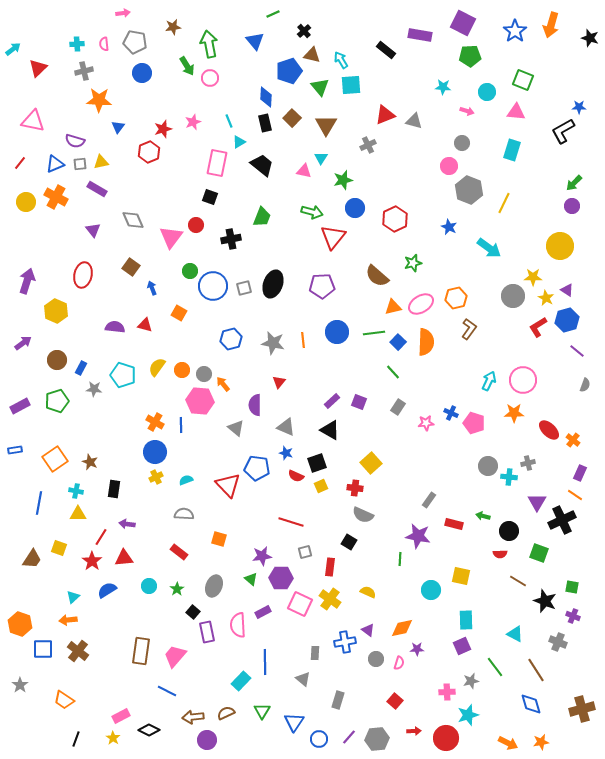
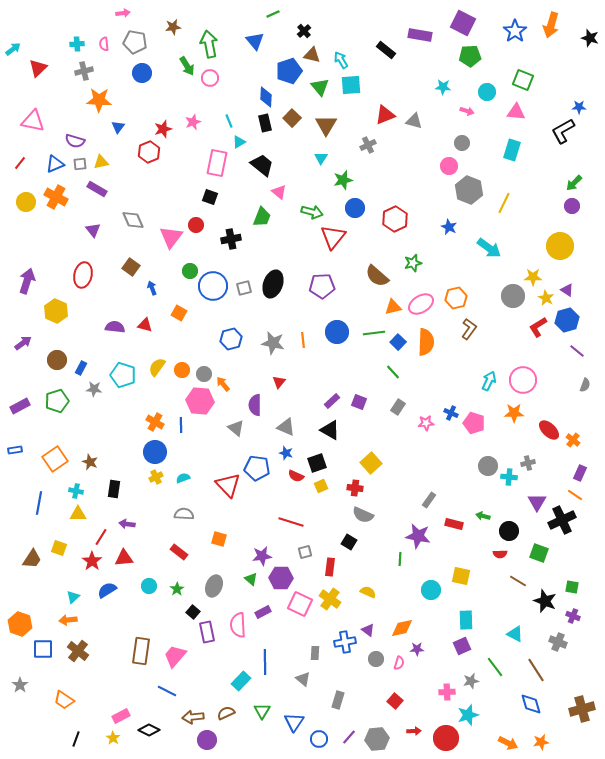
pink triangle at (304, 171): moved 25 px left, 21 px down; rotated 28 degrees clockwise
cyan semicircle at (186, 480): moved 3 px left, 2 px up
